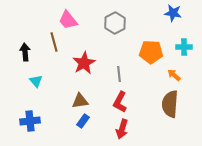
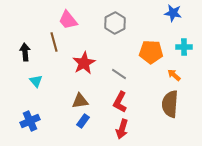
gray line: rotated 49 degrees counterclockwise
blue cross: rotated 18 degrees counterclockwise
